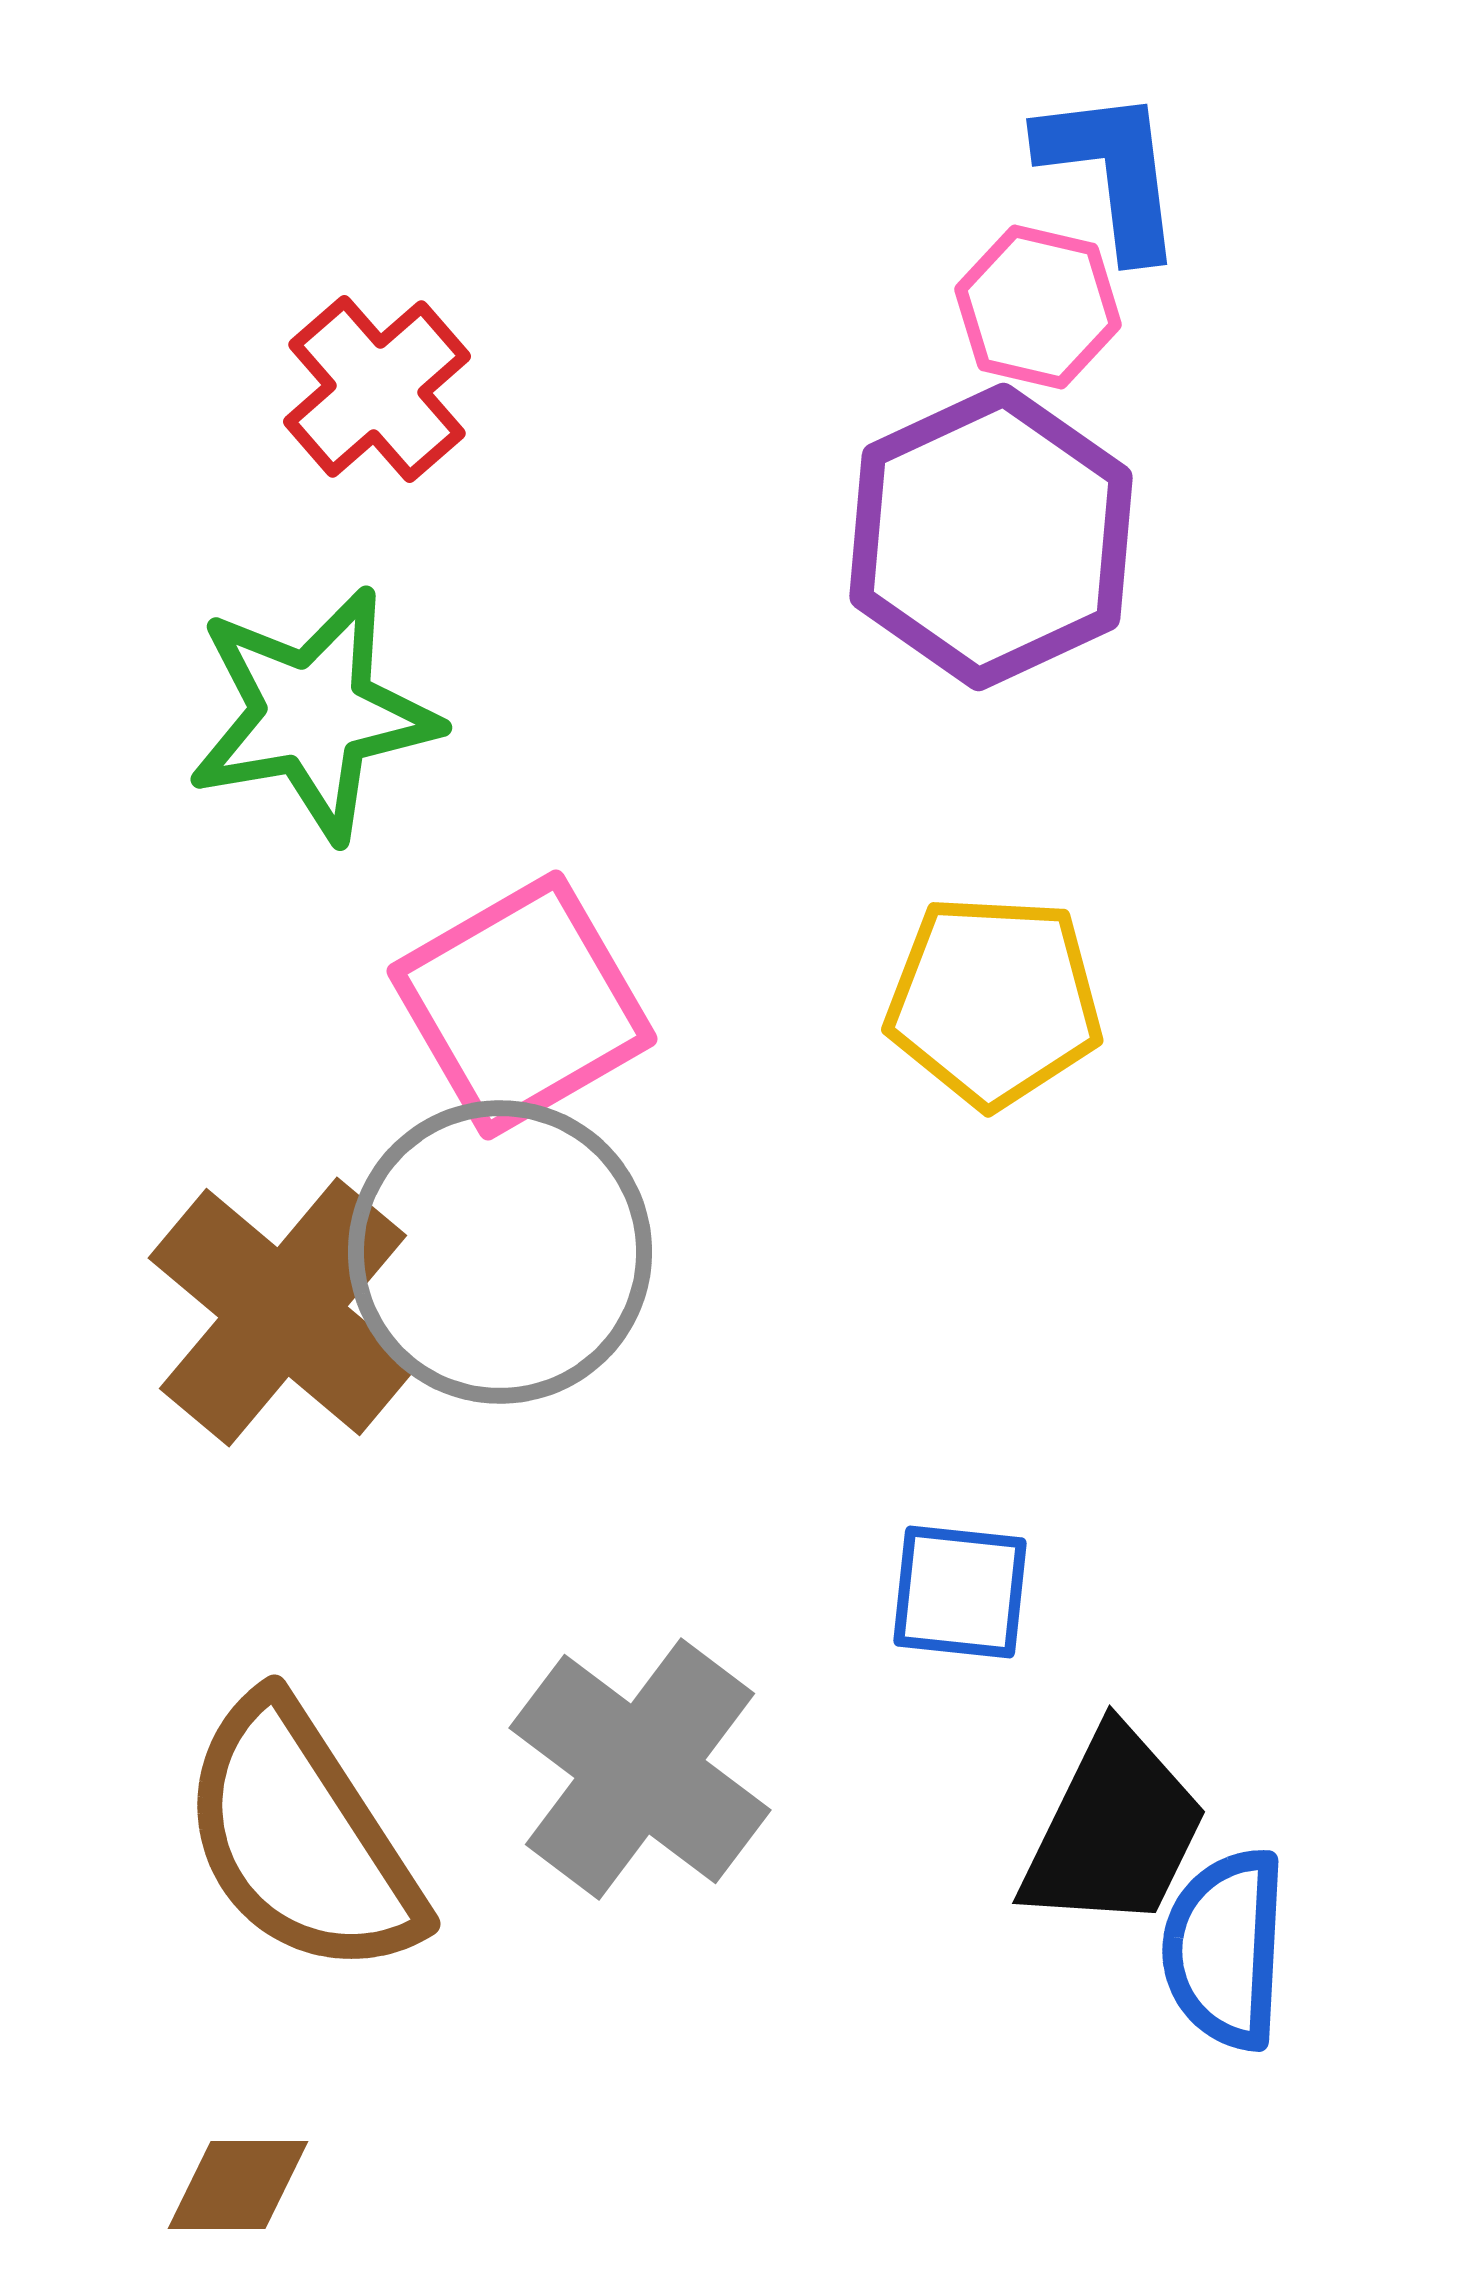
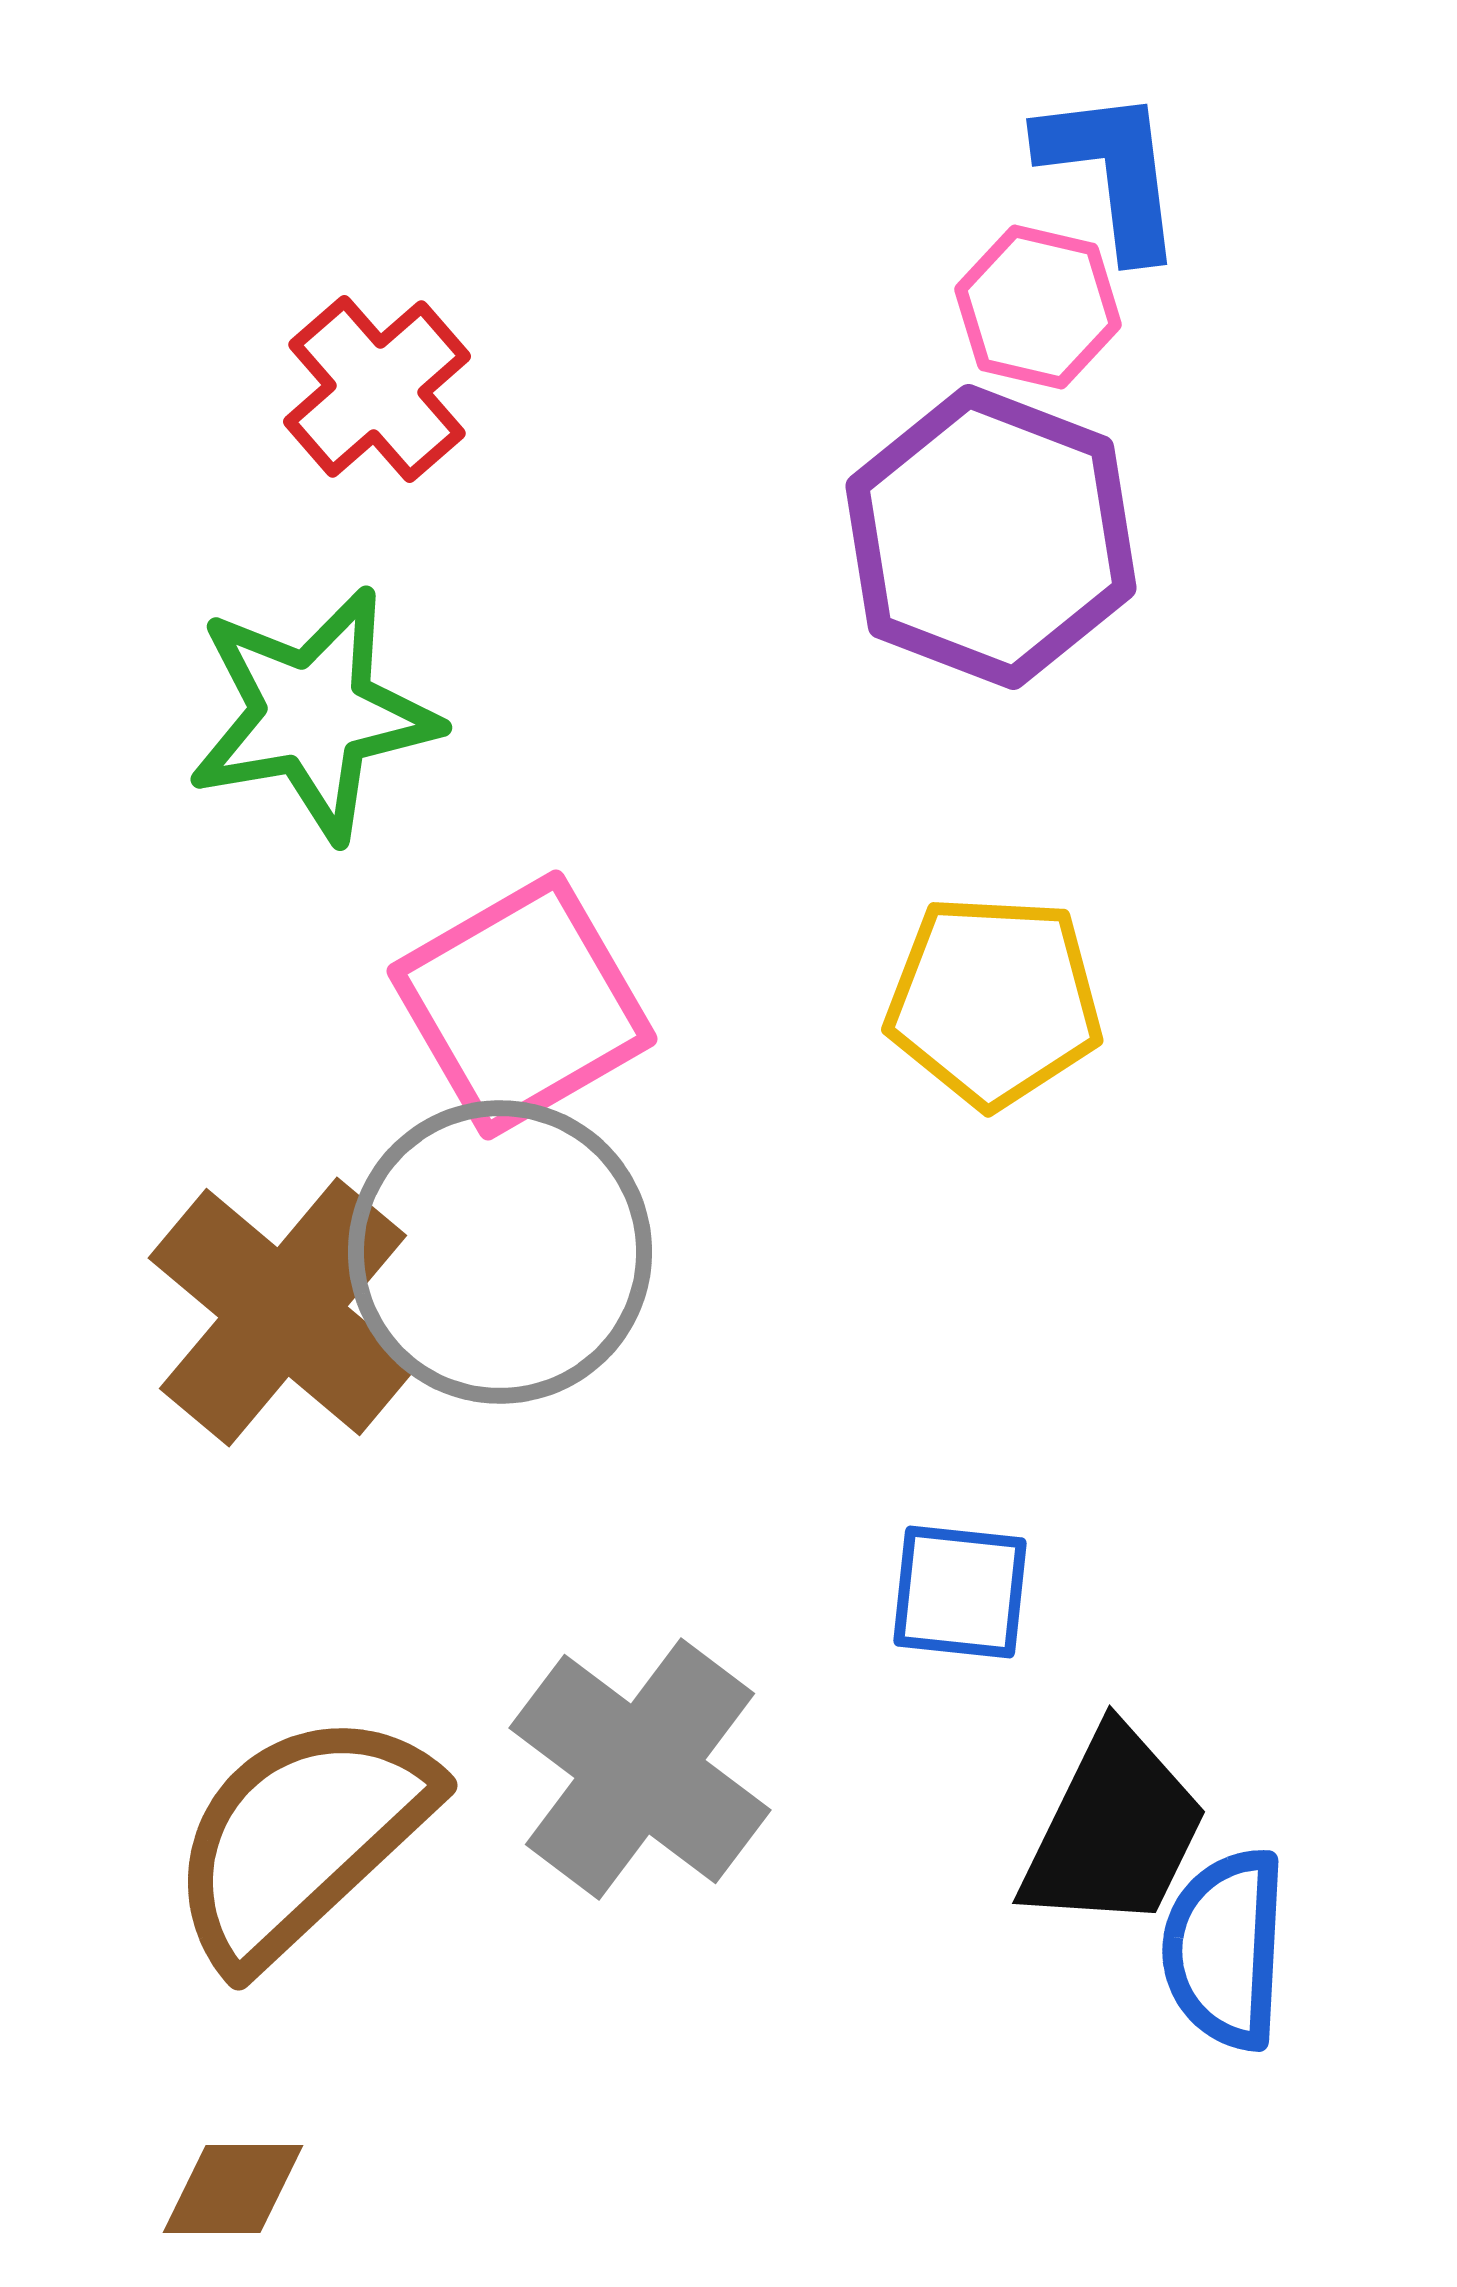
purple hexagon: rotated 14 degrees counterclockwise
brown semicircle: rotated 80 degrees clockwise
brown diamond: moved 5 px left, 4 px down
